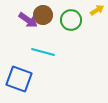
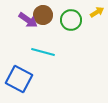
yellow arrow: moved 2 px down
blue square: rotated 8 degrees clockwise
